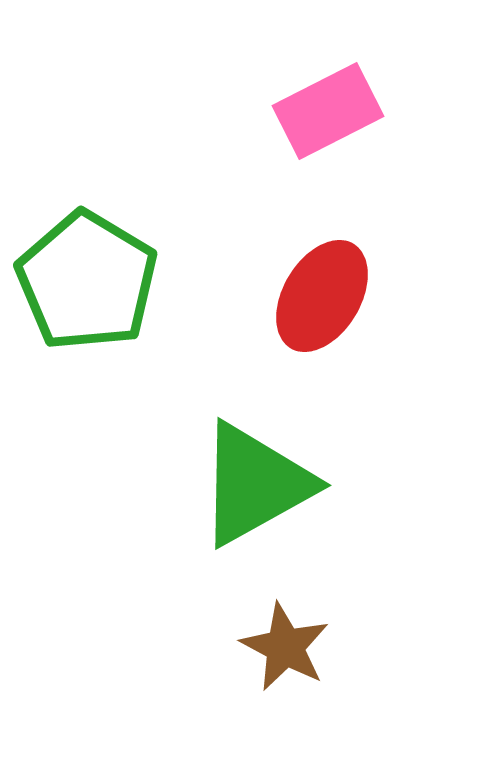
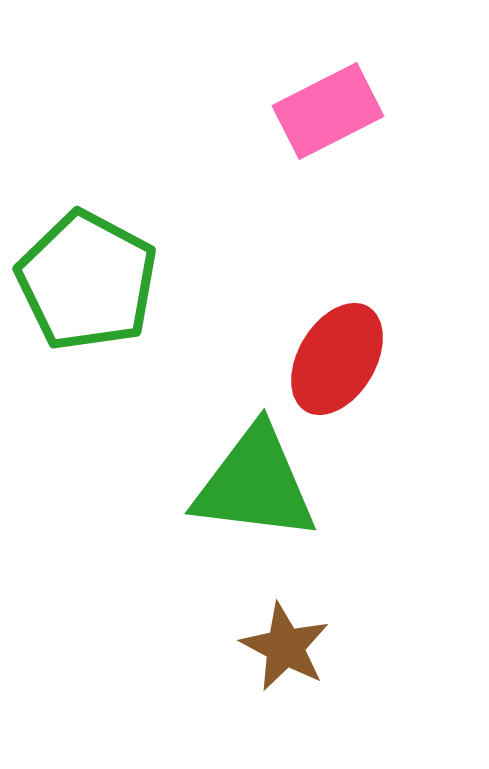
green pentagon: rotated 3 degrees counterclockwise
red ellipse: moved 15 px right, 63 px down
green triangle: rotated 36 degrees clockwise
